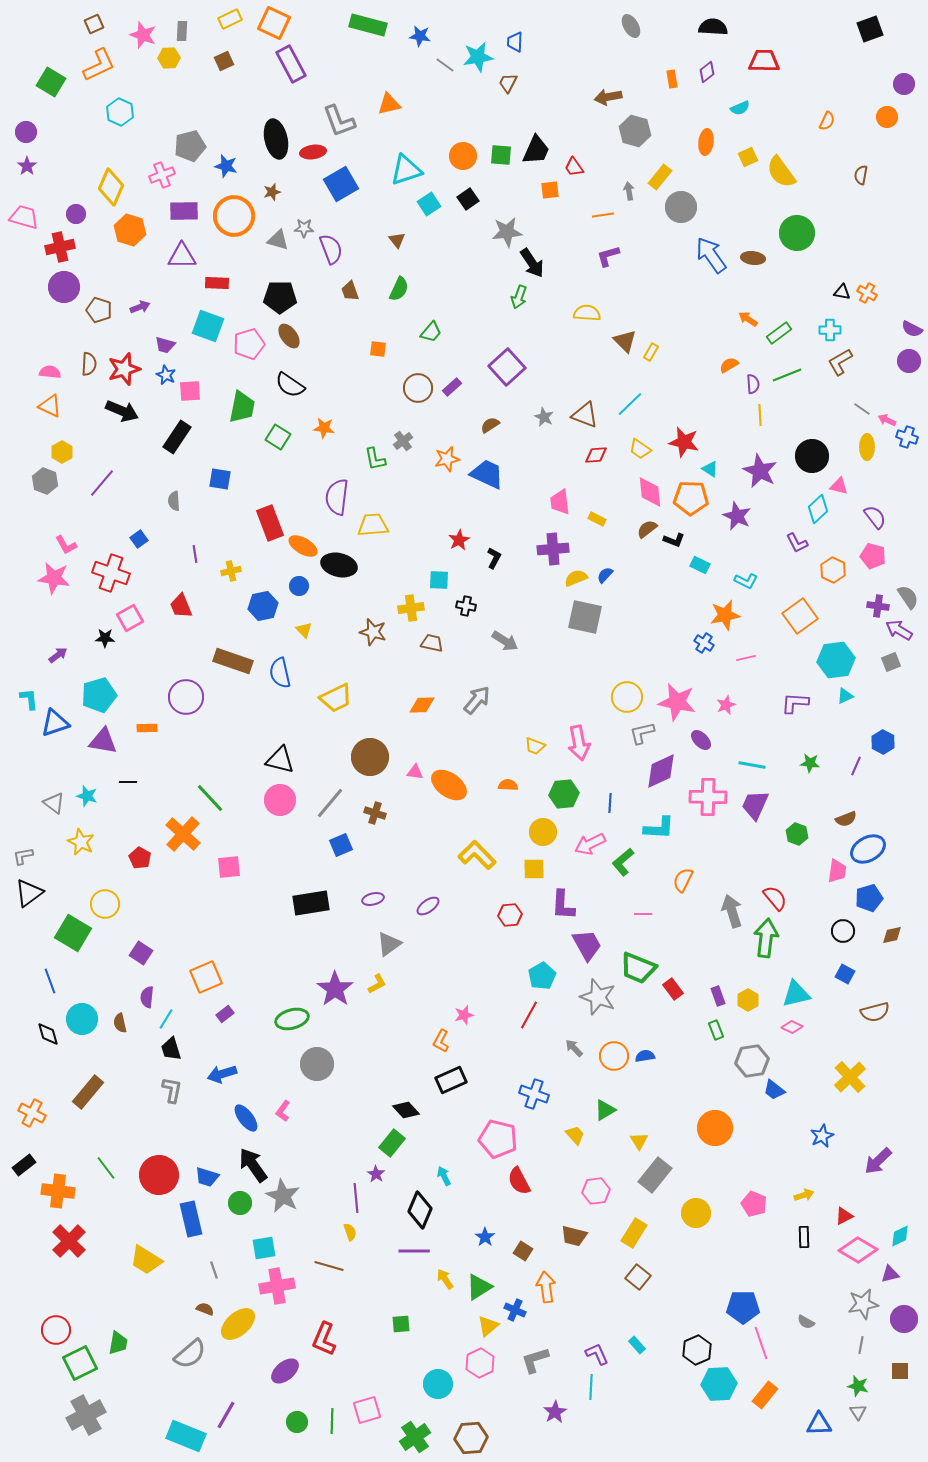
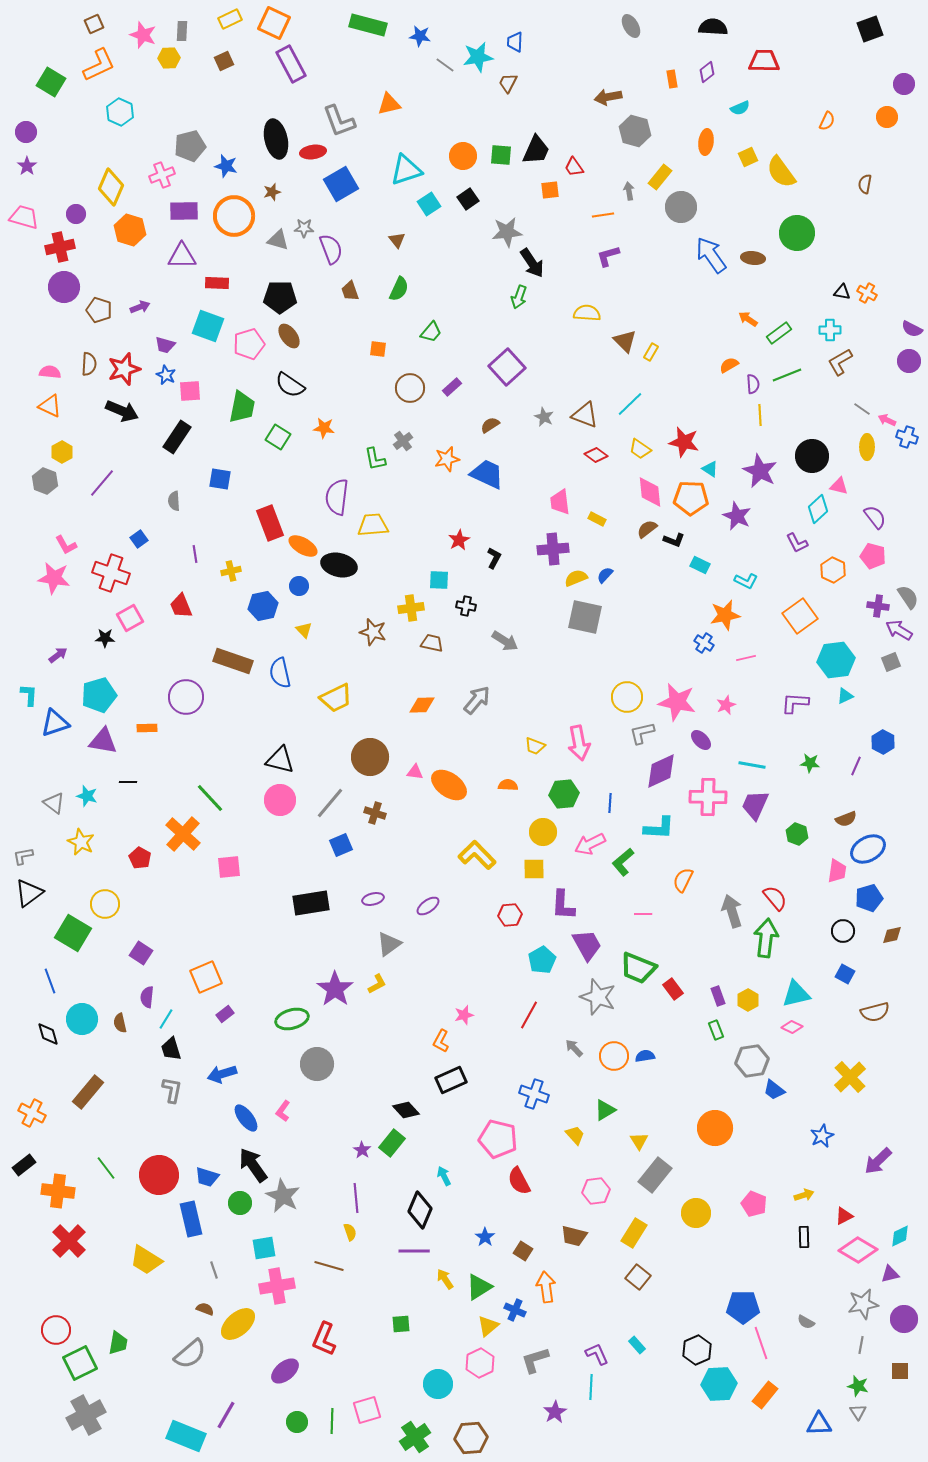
brown semicircle at (861, 175): moved 4 px right, 9 px down
brown circle at (418, 388): moved 8 px left
red diamond at (596, 455): rotated 40 degrees clockwise
cyan L-shape at (29, 699): moved 4 px up; rotated 10 degrees clockwise
cyan pentagon at (542, 976): moved 16 px up
purple star at (376, 1174): moved 14 px left, 24 px up
